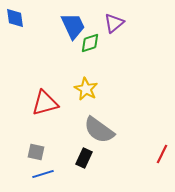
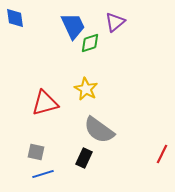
purple triangle: moved 1 px right, 1 px up
